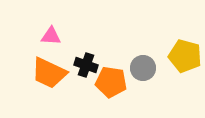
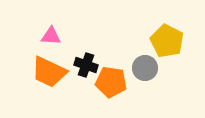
yellow pentagon: moved 18 px left, 15 px up; rotated 12 degrees clockwise
gray circle: moved 2 px right
orange trapezoid: moved 1 px up
